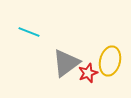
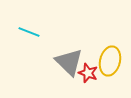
gray triangle: moved 3 px right, 1 px up; rotated 40 degrees counterclockwise
red star: rotated 30 degrees counterclockwise
